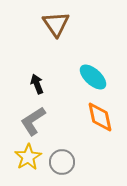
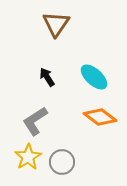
brown triangle: rotated 8 degrees clockwise
cyan ellipse: moved 1 px right
black arrow: moved 10 px right, 7 px up; rotated 12 degrees counterclockwise
orange diamond: rotated 40 degrees counterclockwise
gray L-shape: moved 2 px right
